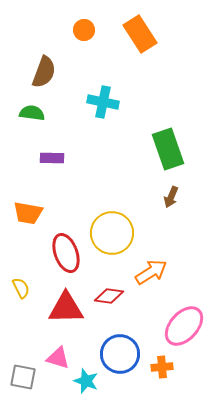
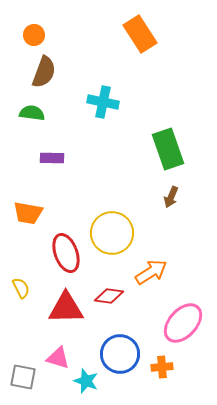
orange circle: moved 50 px left, 5 px down
pink ellipse: moved 1 px left, 3 px up
